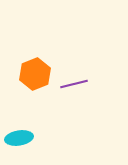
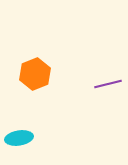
purple line: moved 34 px right
